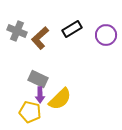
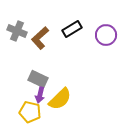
purple arrow: rotated 14 degrees clockwise
